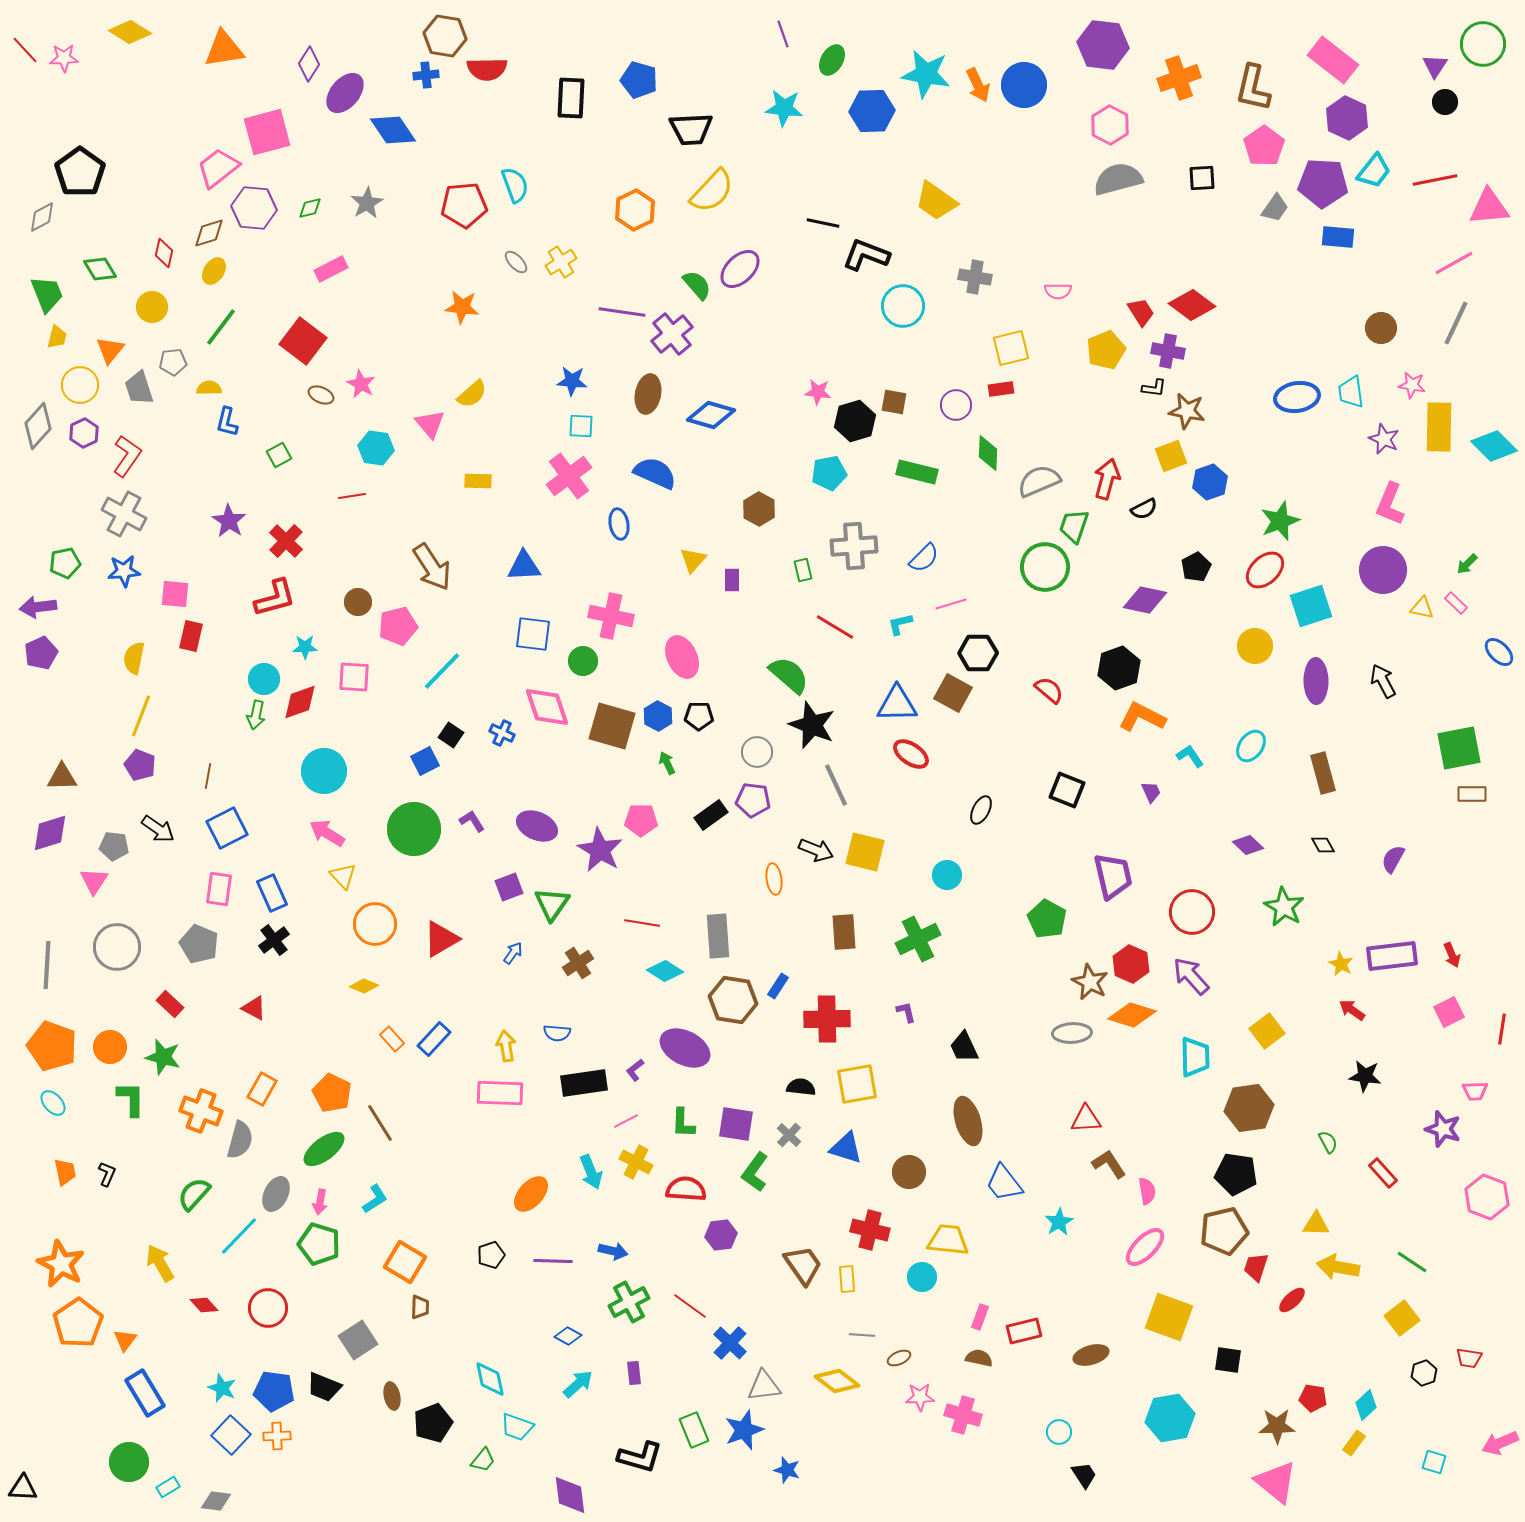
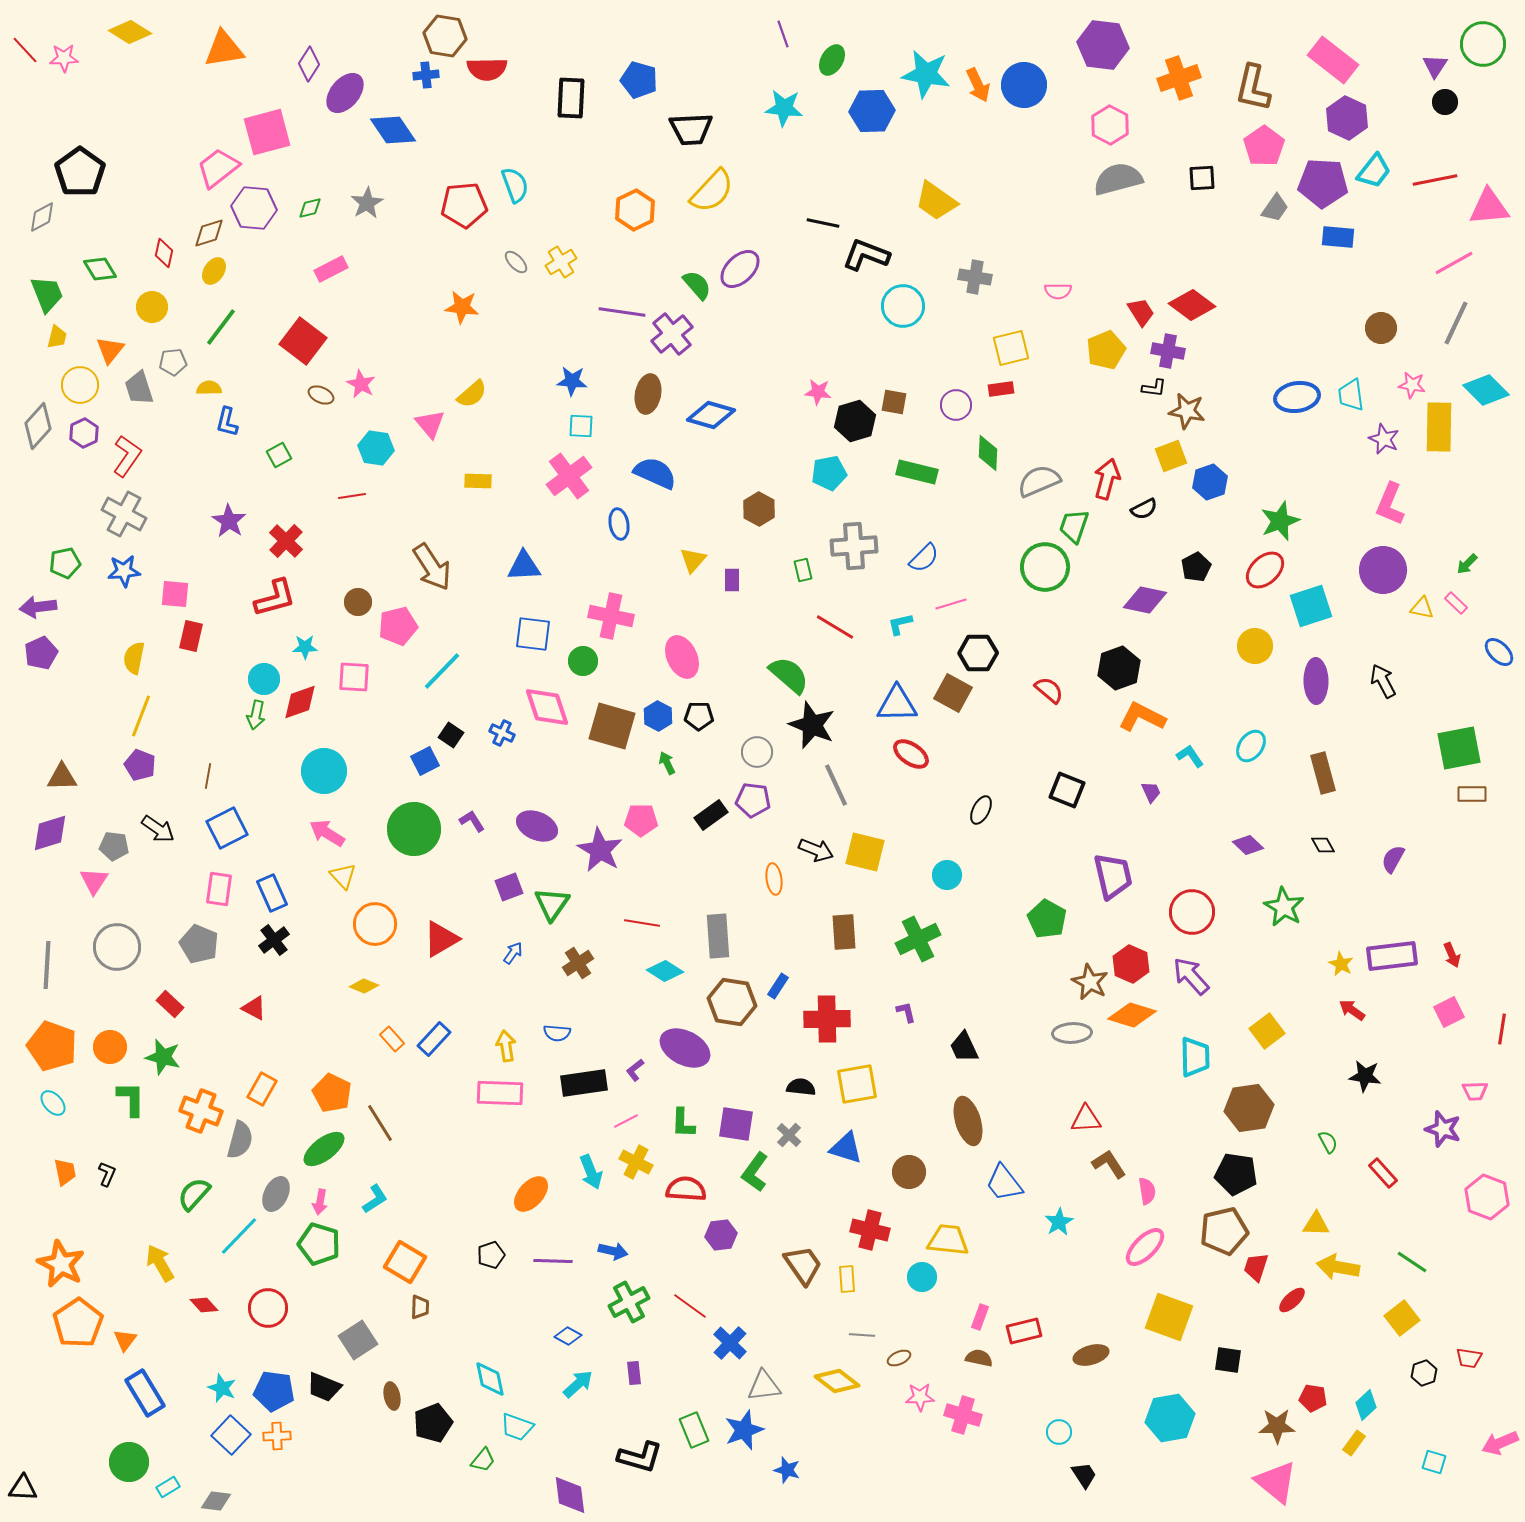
cyan trapezoid at (1351, 392): moved 3 px down
cyan diamond at (1494, 446): moved 8 px left, 56 px up
brown hexagon at (733, 1000): moved 1 px left, 2 px down
